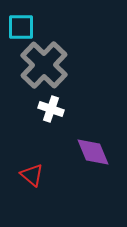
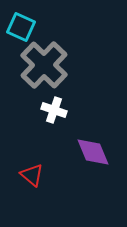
cyan square: rotated 24 degrees clockwise
white cross: moved 3 px right, 1 px down
